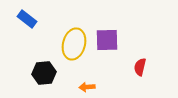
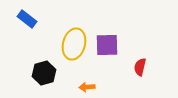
purple square: moved 5 px down
black hexagon: rotated 10 degrees counterclockwise
